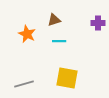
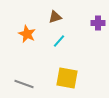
brown triangle: moved 1 px right, 3 px up
cyan line: rotated 48 degrees counterclockwise
gray line: rotated 36 degrees clockwise
